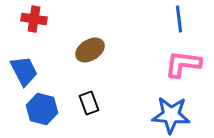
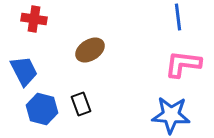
blue line: moved 1 px left, 2 px up
black rectangle: moved 8 px left, 1 px down
